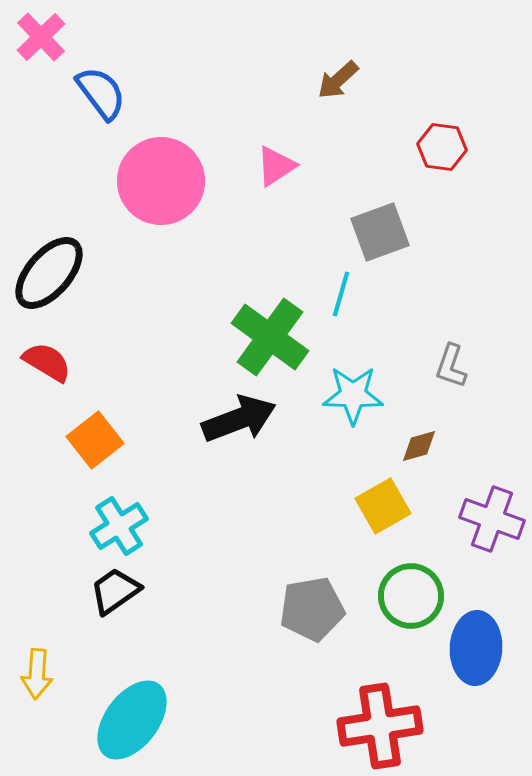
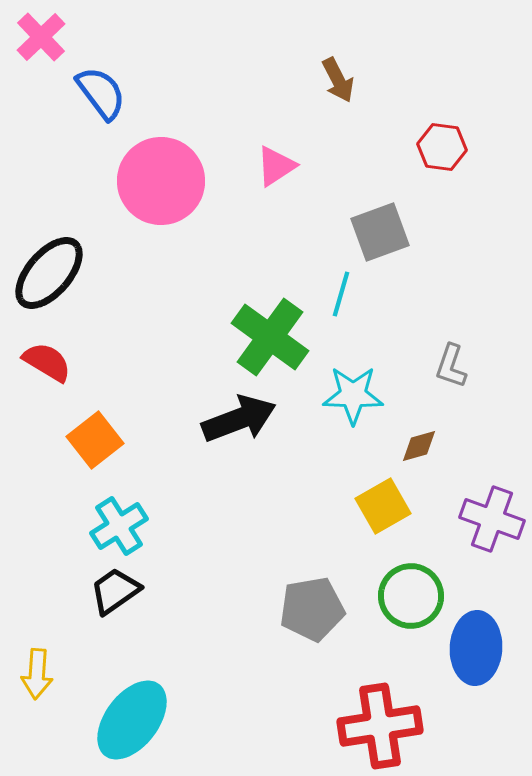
brown arrow: rotated 75 degrees counterclockwise
